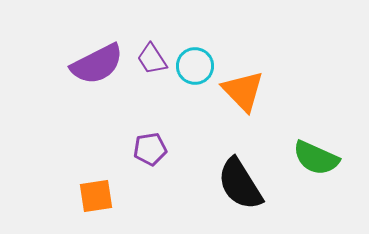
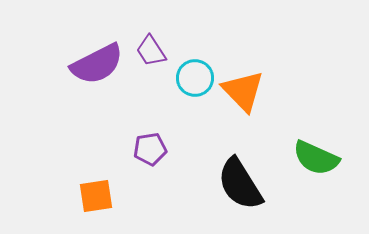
purple trapezoid: moved 1 px left, 8 px up
cyan circle: moved 12 px down
